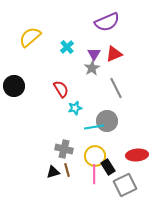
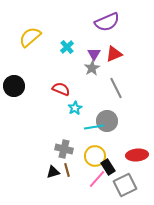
red semicircle: rotated 36 degrees counterclockwise
cyan star: rotated 16 degrees counterclockwise
pink line: moved 3 px right, 5 px down; rotated 42 degrees clockwise
